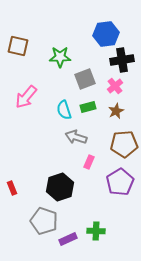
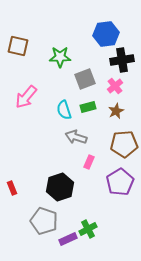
green cross: moved 8 px left, 2 px up; rotated 30 degrees counterclockwise
